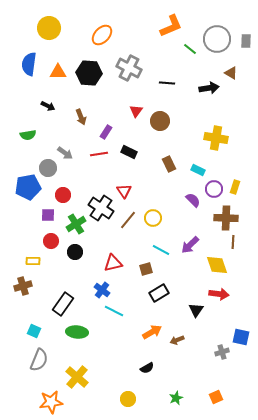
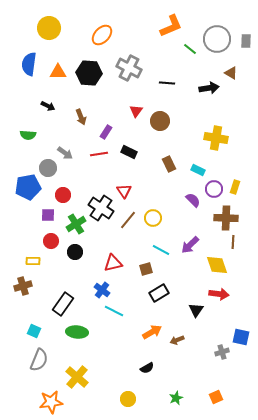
green semicircle at (28, 135): rotated 14 degrees clockwise
